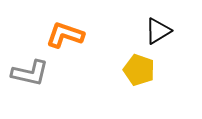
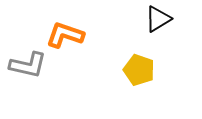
black triangle: moved 12 px up
gray L-shape: moved 2 px left, 8 px up
